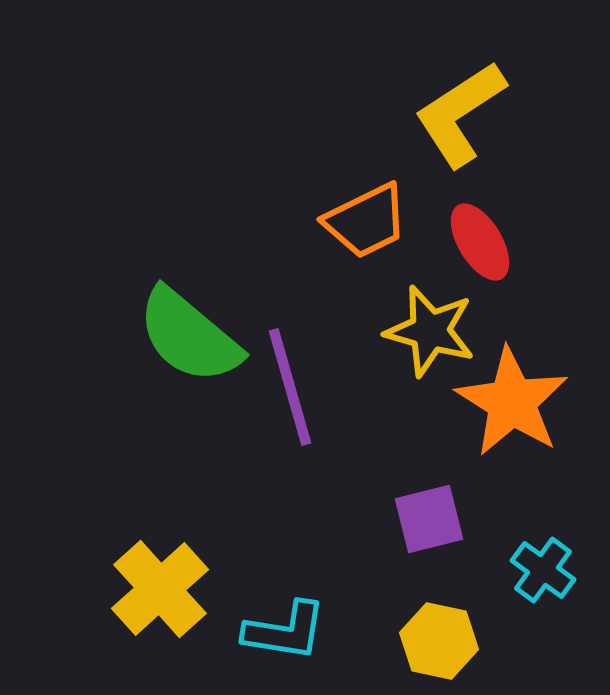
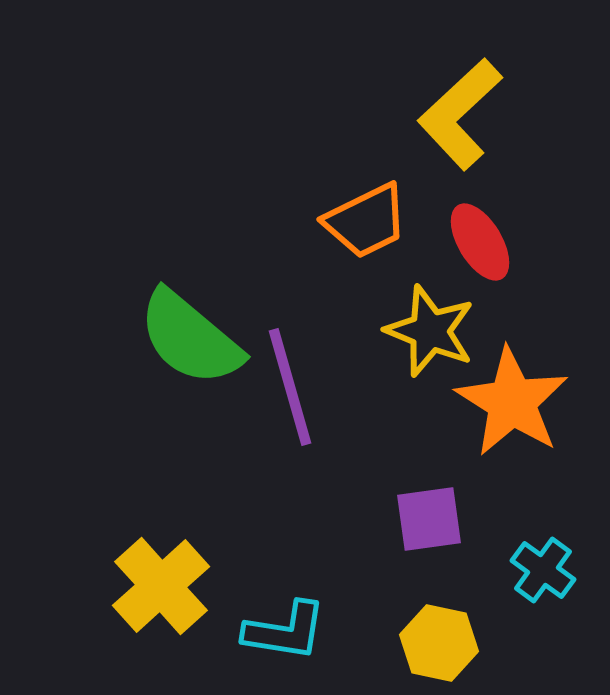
yellow L-shape: rotated 10 degrees counterclockwise
yellow star: rotated 6 degrees clockwise
green semicircle: moved 1 px right, 2 px down
purple square: rotated 6 degrees clockwise
yellow cross: moved 1 px right, 3 px up
yellow hexagon: moved 2 px down
